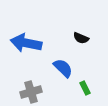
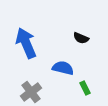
blue arrow: rotated 56 degrees clockwise
blue semicircle: rotated 30 degrees counterclockwise
gray cross: rotated 20 degrees counterclockwise
